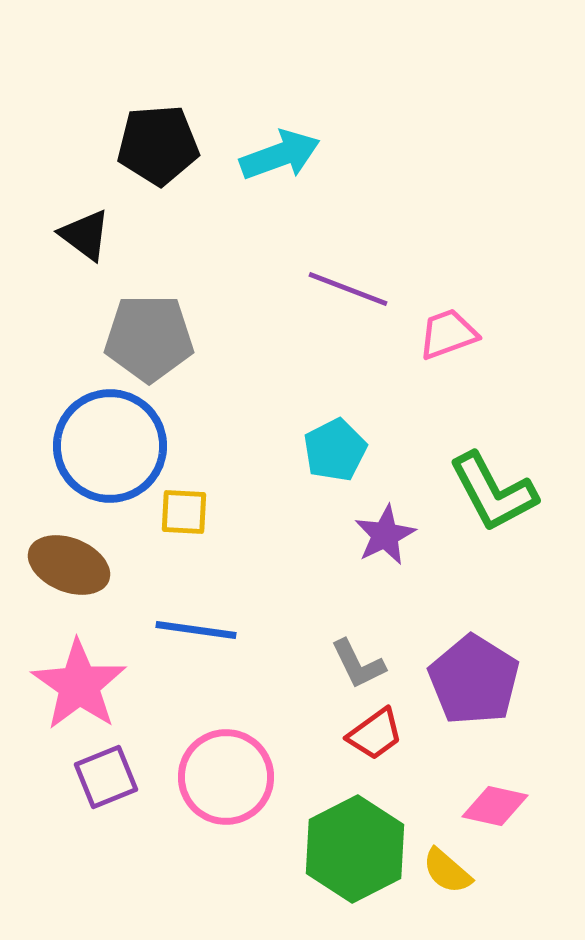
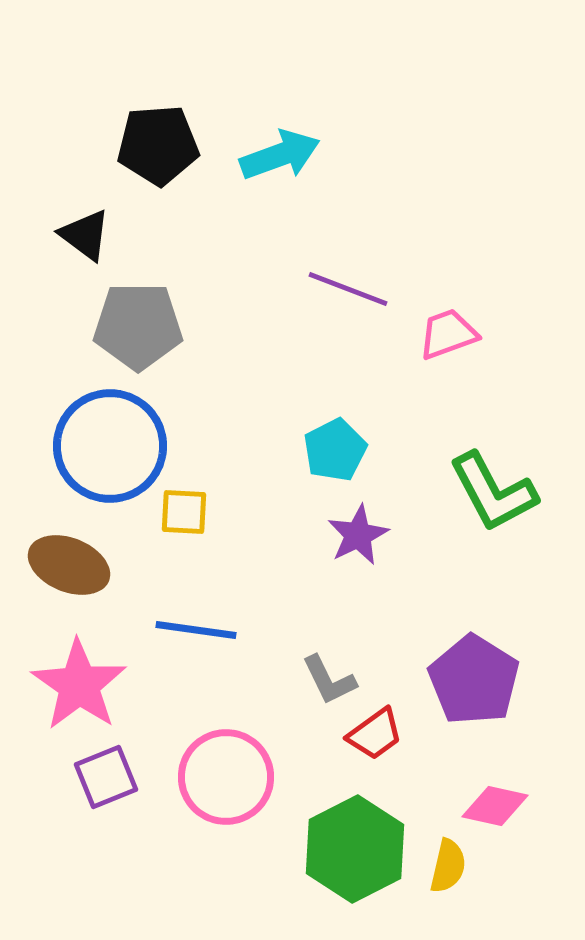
gray pentagon: moved 11 px left, 12 px up
purple star: moved 27 px left
gray L-shape: moved 29 px left, 16 px down
yellow semicircle: moved 1 px right, 5 px up; rotated 118 degrees counterclockwise
